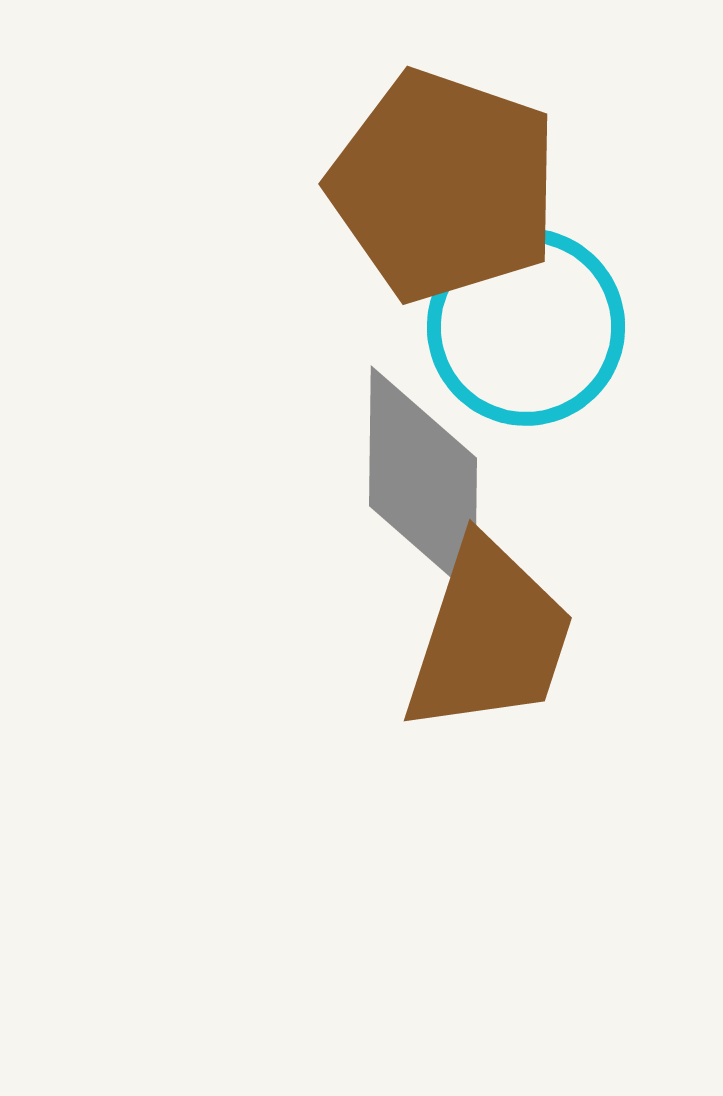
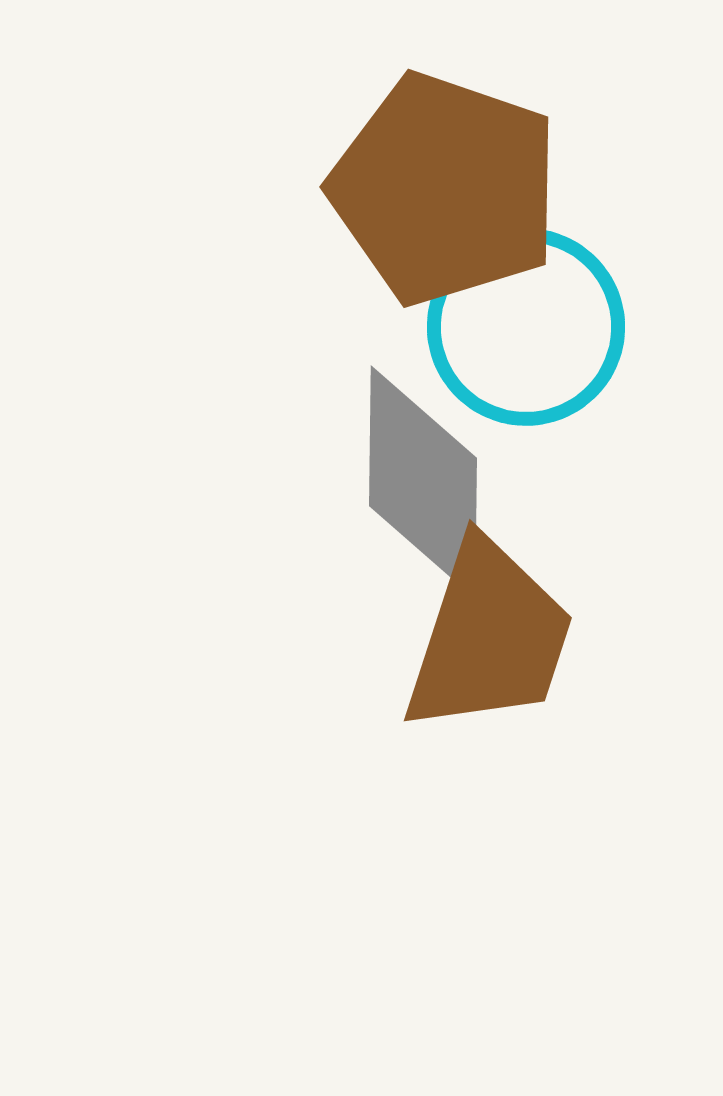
brown pentagon: moved 1 px right, 3 px down
